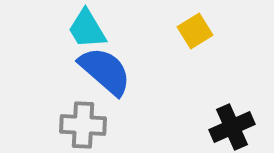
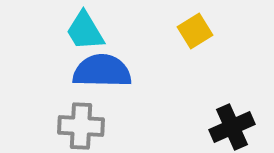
cyan trapezoid: moved 2 px left, 2 px down
blue semicircle: moved 3 px left; rotated 40 degrees counterclockwise
gray cross: moved 2 px left, 1 px down
